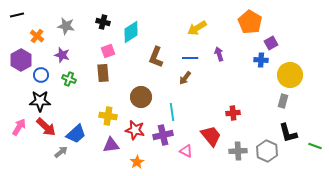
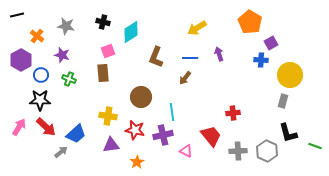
black star: moved 1 px up
